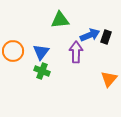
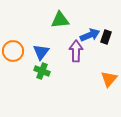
purple arrow: moved 1 px up
